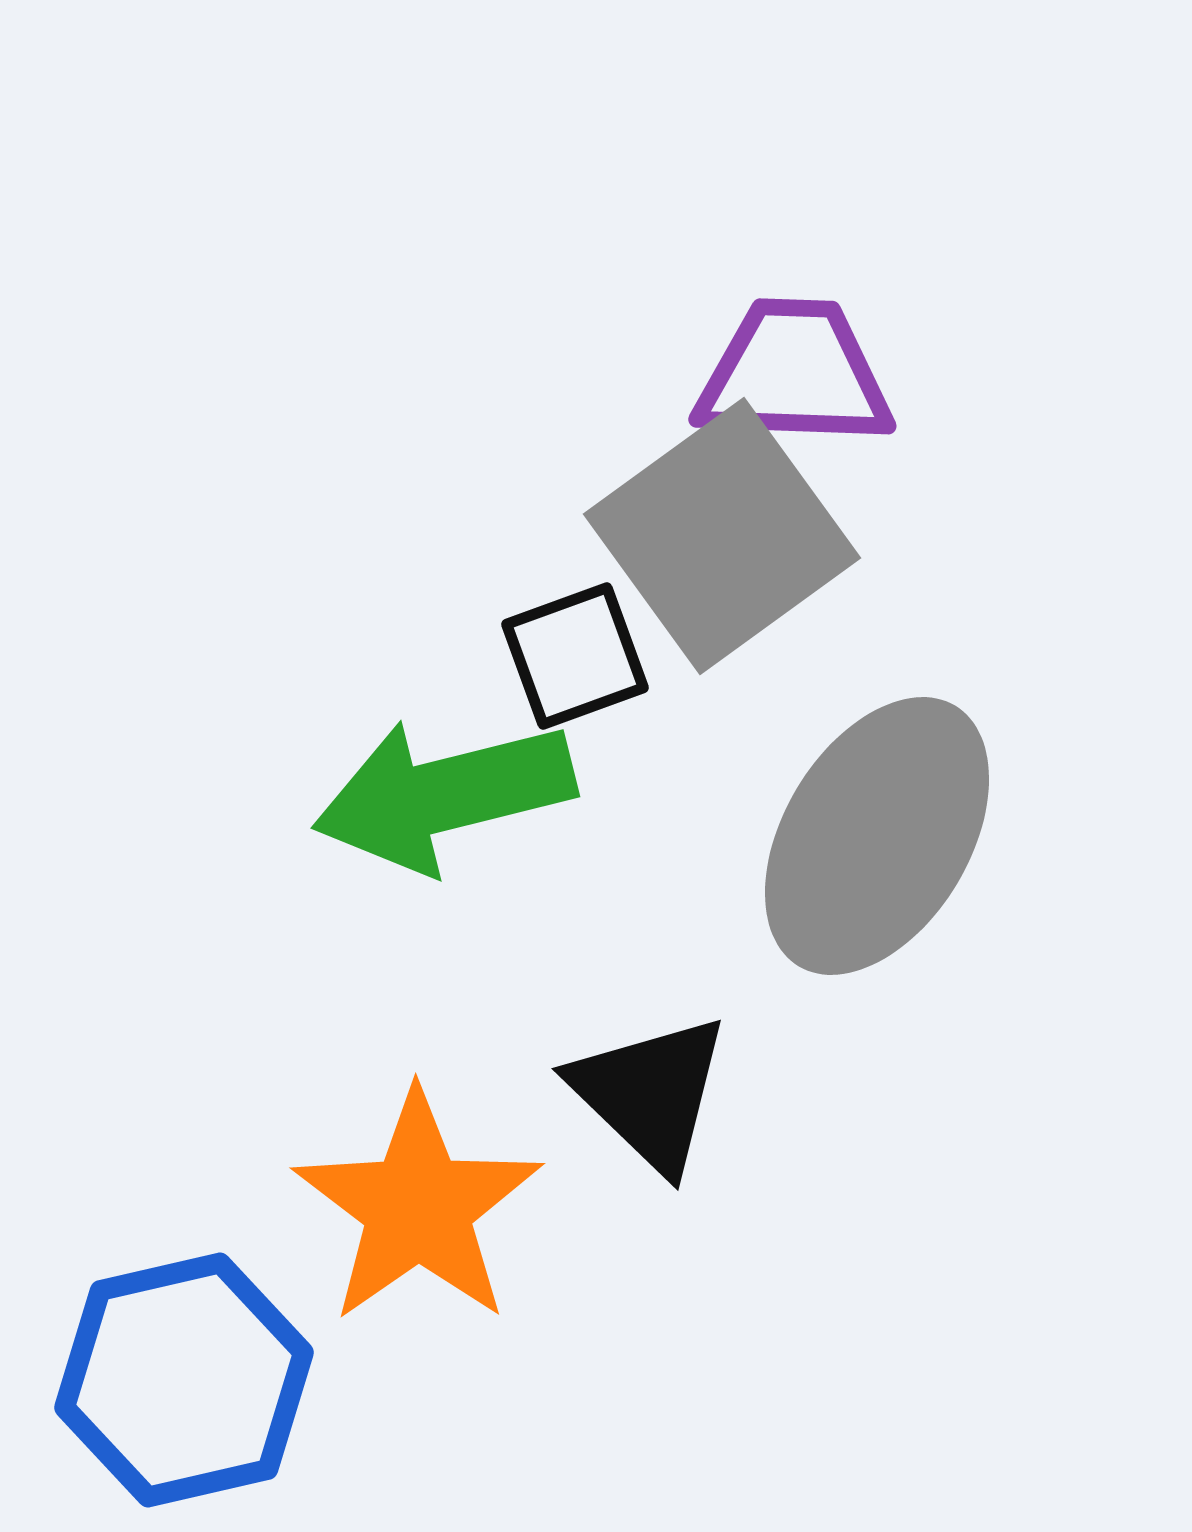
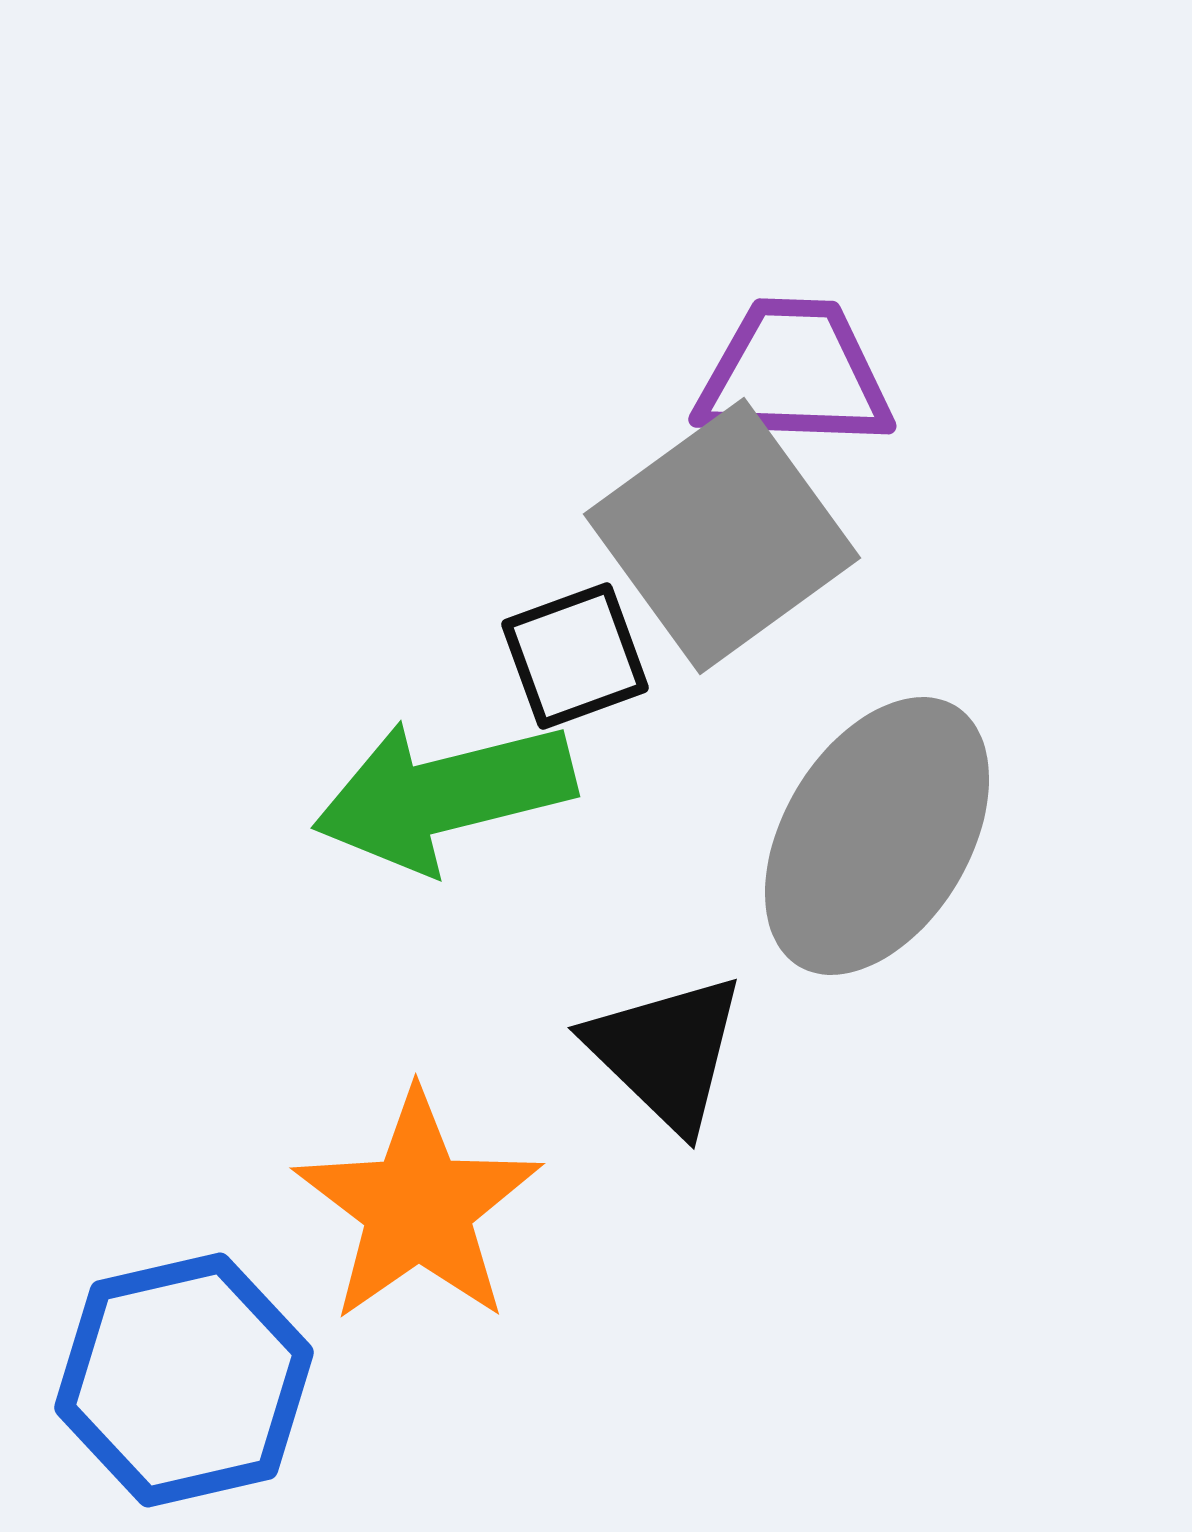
black triangle: moved 16 px right, 41 px up
